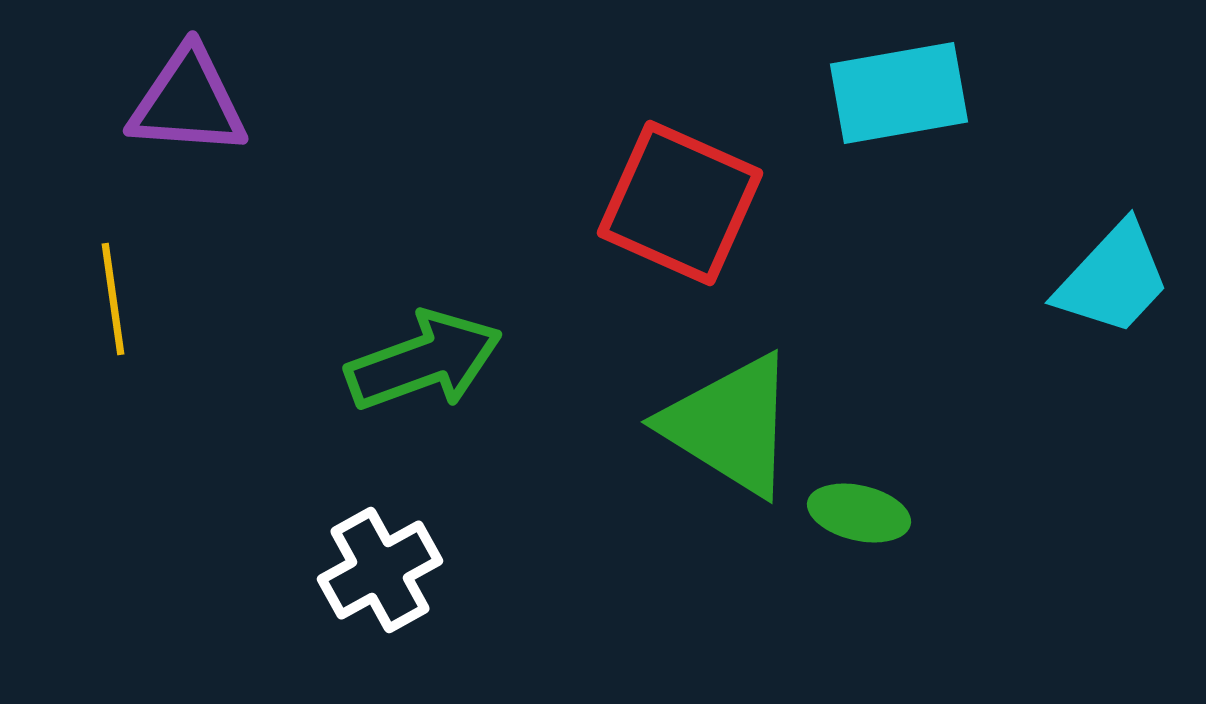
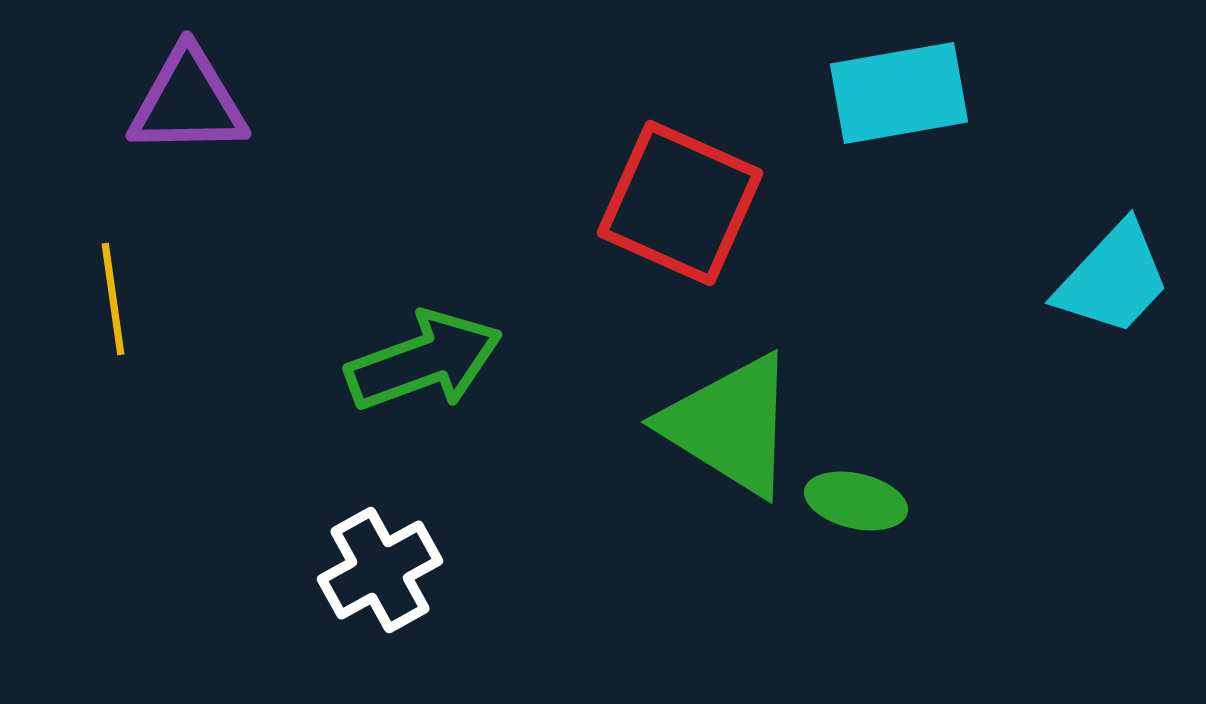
purple triangle: rotated 5 degrees counterclockwise
green ellipse: moved 3 px left, 12 px up
